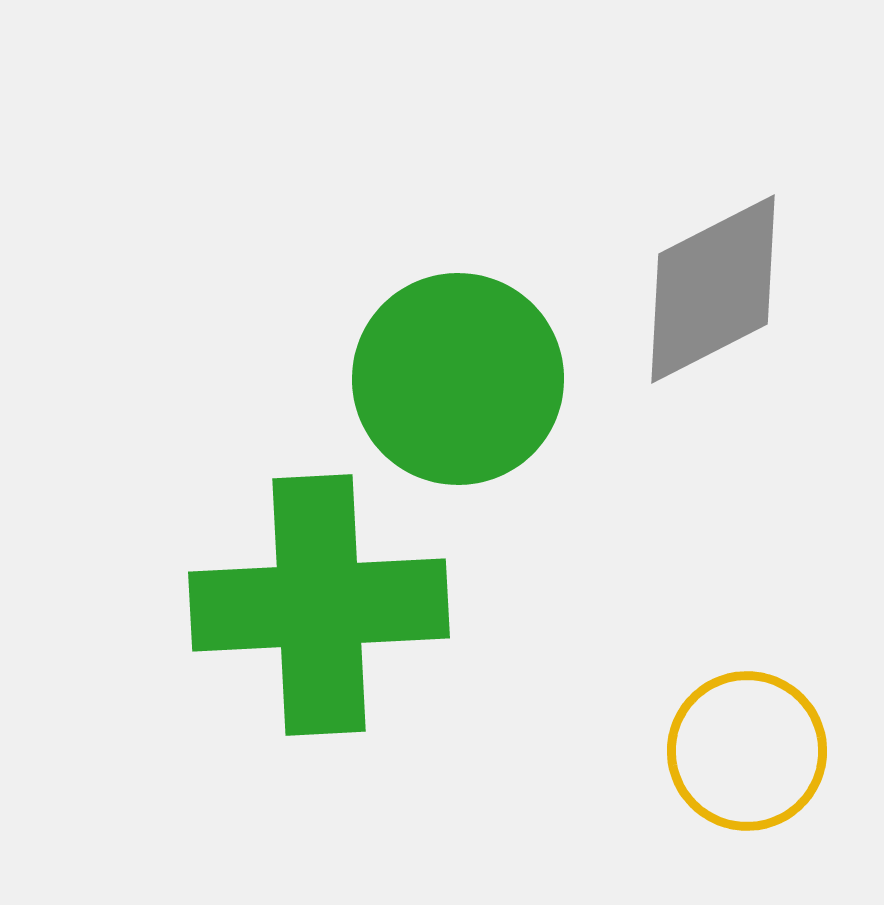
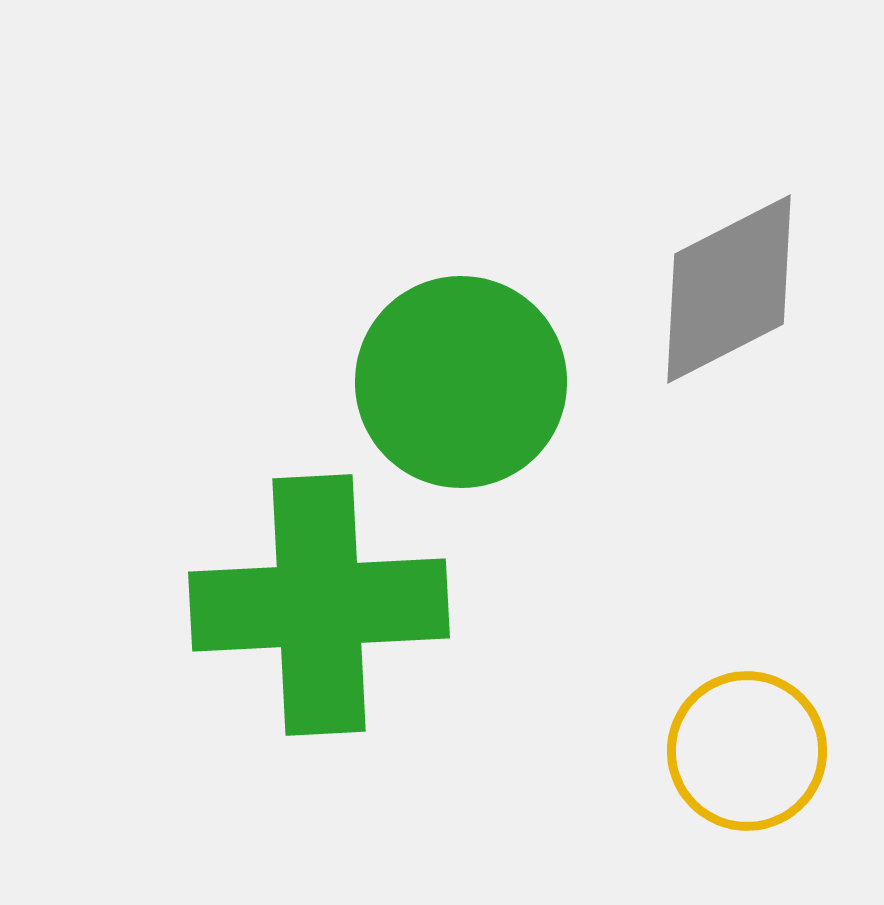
gray diamond: moved 16 px right
green circle: moved 3 px right, 3 px down
